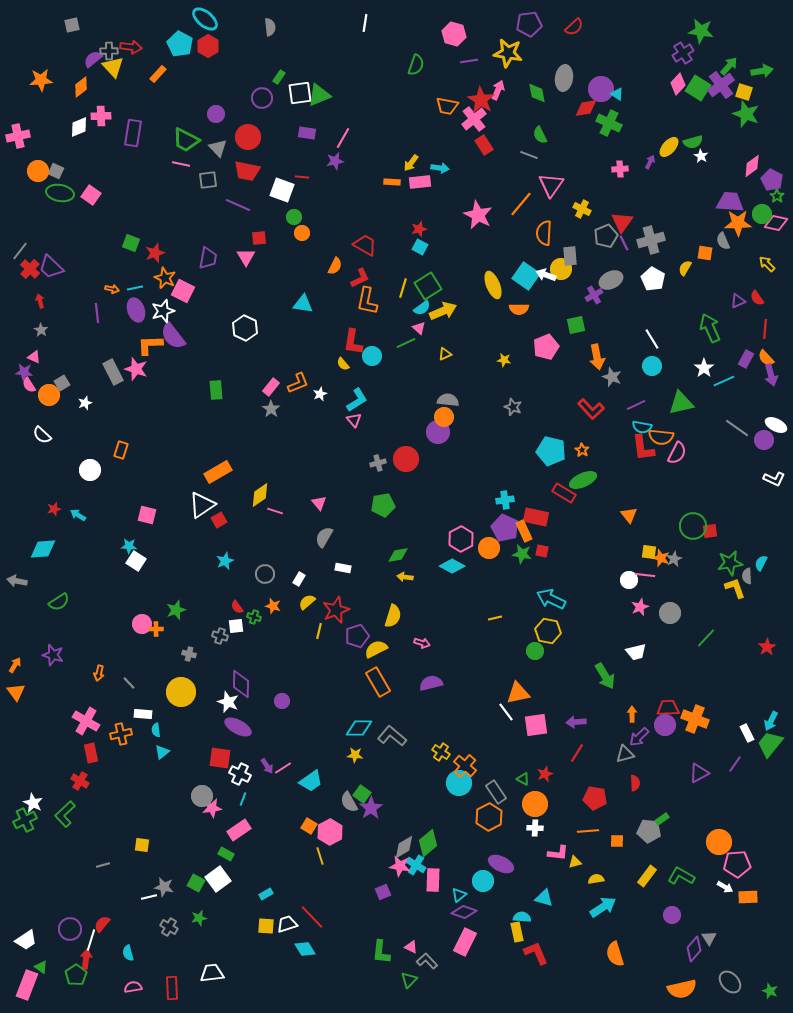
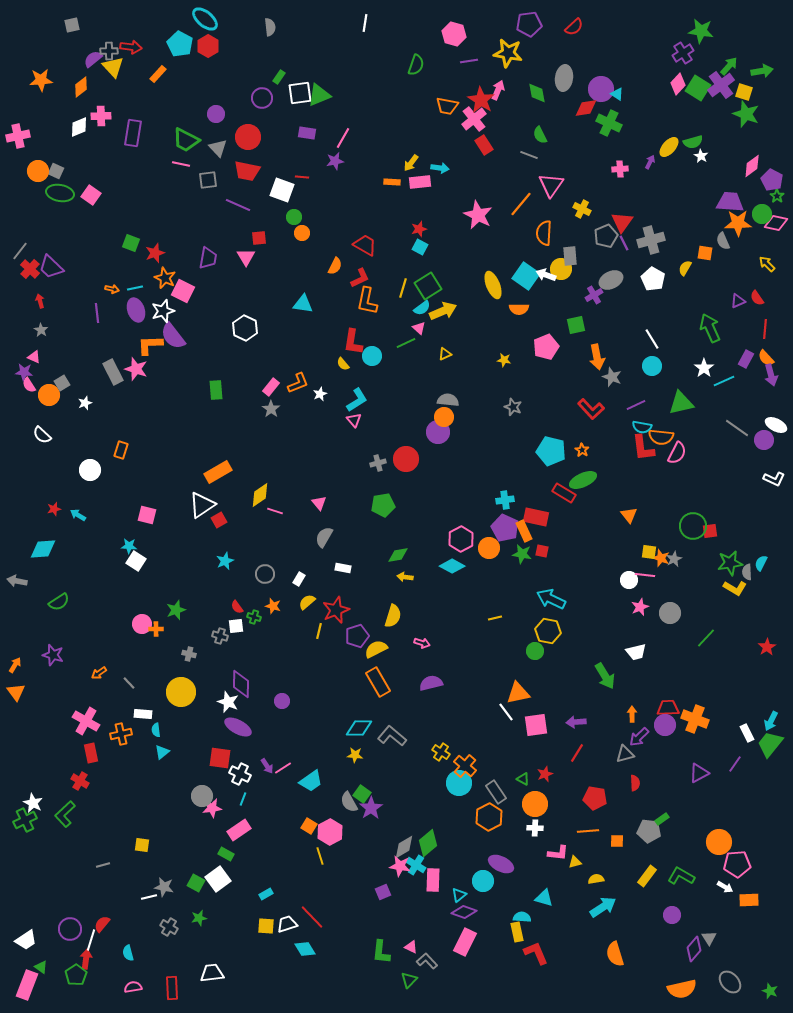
gray semicircle at (747, 576): moved 4 px up
yellow L-shape at (735, 588): rotated 140 degrees clockwise
orange arrow at (99, 673): rotated 42 degrees clockwise
orange rectangle at (748, 897): moved 1 px right, 3 px down
